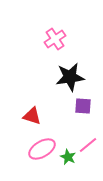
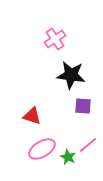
black star: moved 1 px right, 2 px up; rotated 16 degrees clockwise
